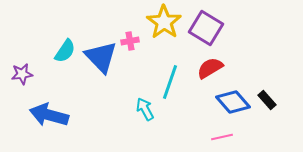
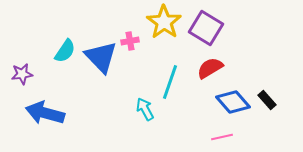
blue arrow: moved 4 px left, 2 px up
